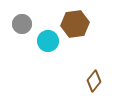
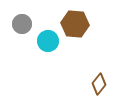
brown hexagon: rotated 12 degrees clockwise
brown diamond: moved 5 px right, 3 px down
